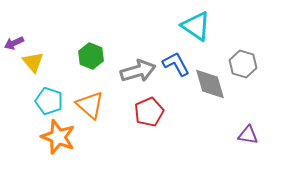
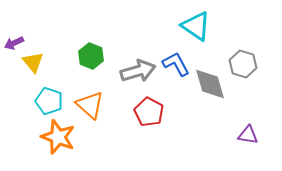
red pentagon: rotated 20 degrees counterclockwise
